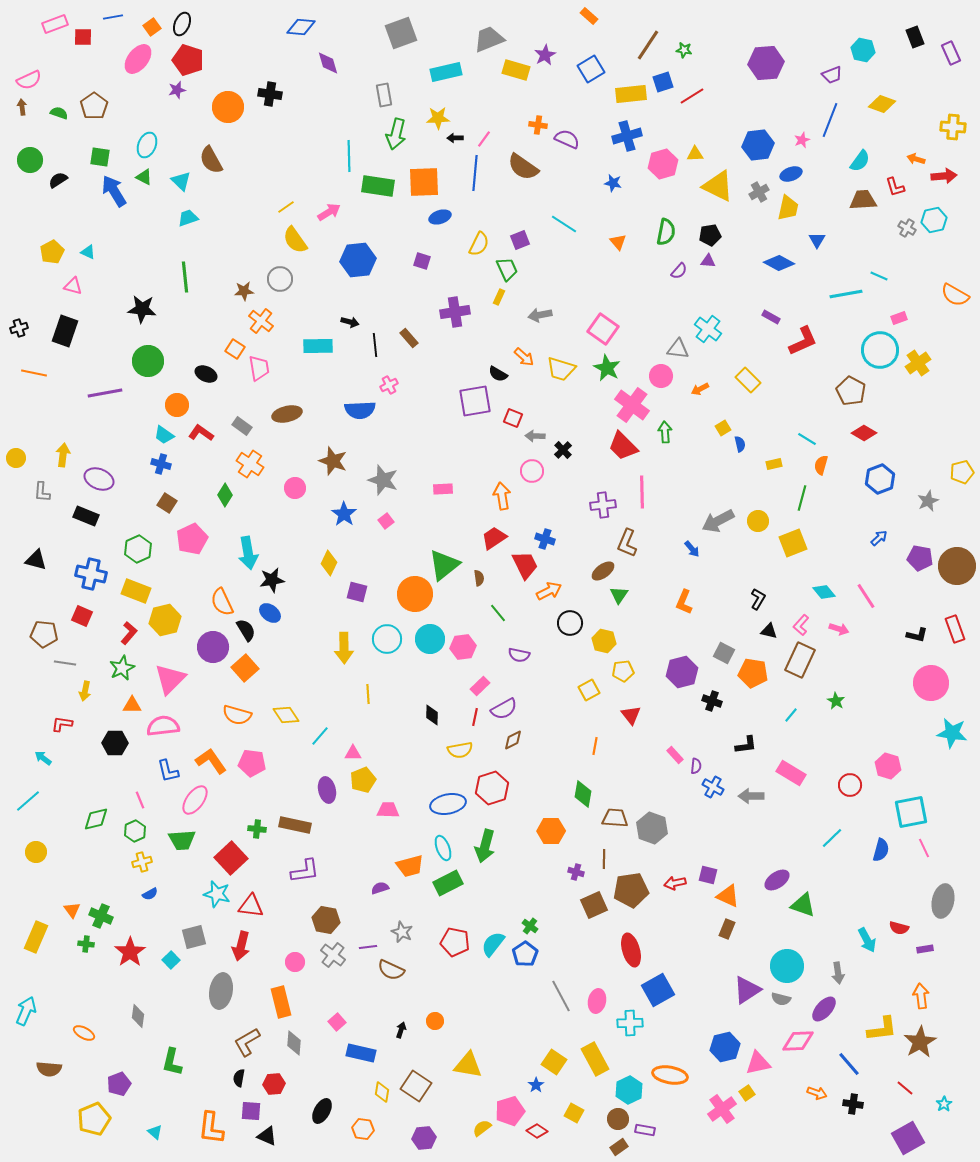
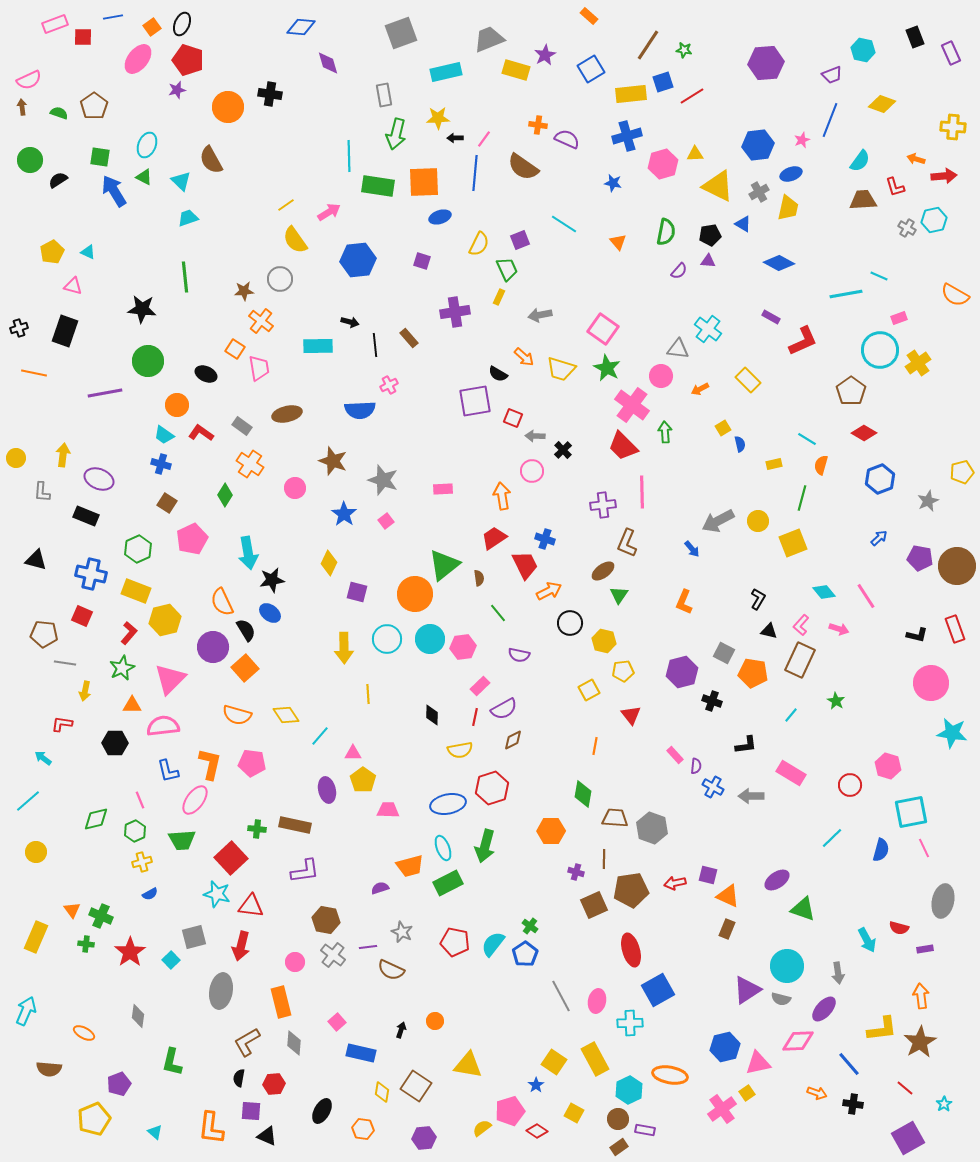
yellow line at (286, 207): moved 2 px up
blue triangle at (817, 240): moved 74 px left, 16 px up; rotated 30 degrees counterclockwise
brown pentagon at (851, 391): rotated 8 degrees clockwise
orange L-shape at (211, 761): moved 1 px left, 3 px down; rotated 48 degrees clockwise
yellow pentagon at (363, 780): rotated 15 degrees counterclockwise
green triangle at (803, 905): moved 4 px down
